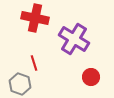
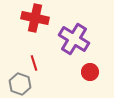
red circle: moved 1 px left, 5 px up
